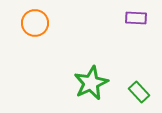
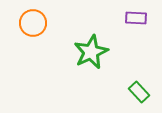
orange circle: moved 2 px left
green star: moved 31 px up
